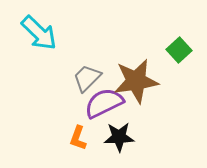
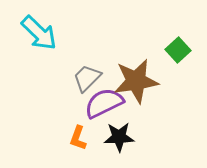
green square: moved 1 px left
